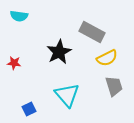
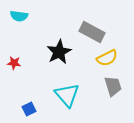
gray trapezoid: moved 1 px left
